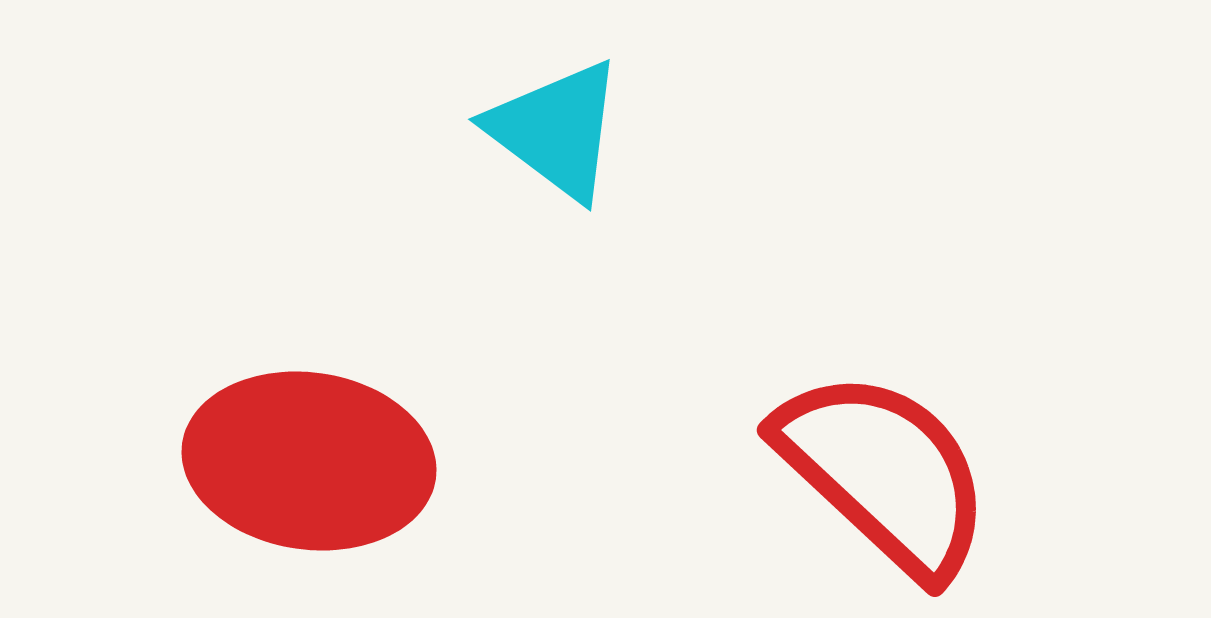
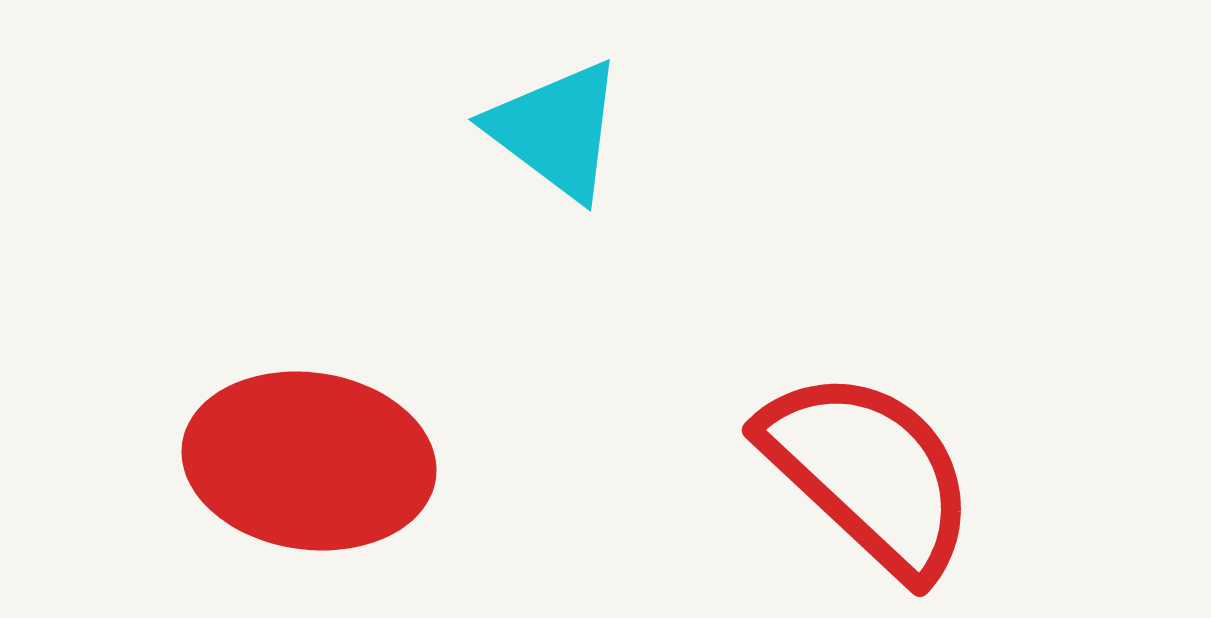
red semicircle: moved 15 px left
